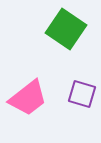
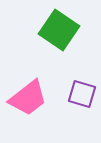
green square: moved 7 px left, 1 px down
